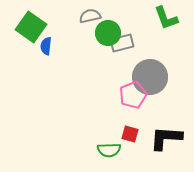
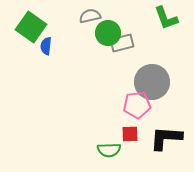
gray circle: moved 2 px right, 5 px down
pink pentagon: moved 4 px right, 10 px down; rotated 16 degrees clockwise
red square: rotated 18 degrees counterclockwise
